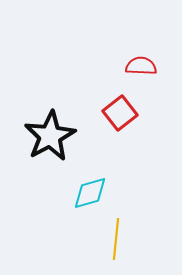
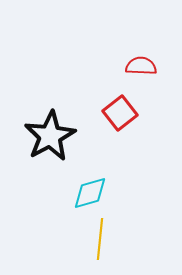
yellow line: moved 16 px left
